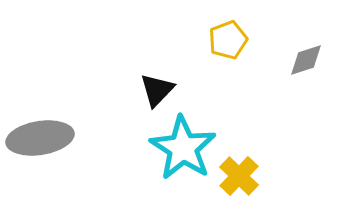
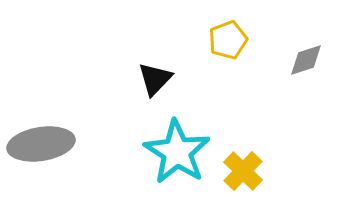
black triangle: moved 2 px left, 11 px up
gray ellipse: moved 1 px right, 6 px down
cyan star: moved 6 px left, 4 px down
yellow cross: moved 4 px right, 5 px up
